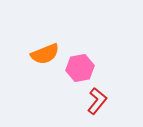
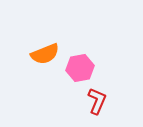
red L-shape: rotated 16 degrees counterclockwise
